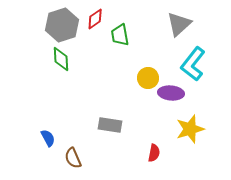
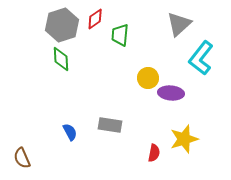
green trapezoid: rotated 15 degrees clockwise
cyan L-shape: moved 8 px right, 6 px up
yellow star: moved 6 px left, 10 px down
blue semicircle: moved 22 px right, 6 px up
brown semicircle: moved 51 px left
